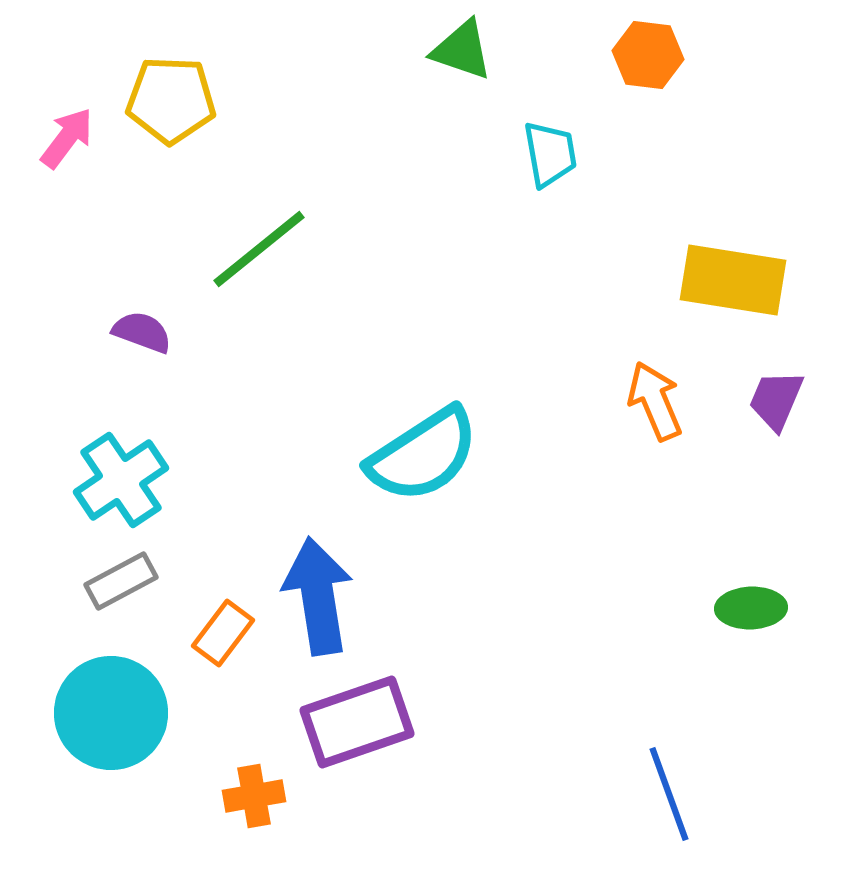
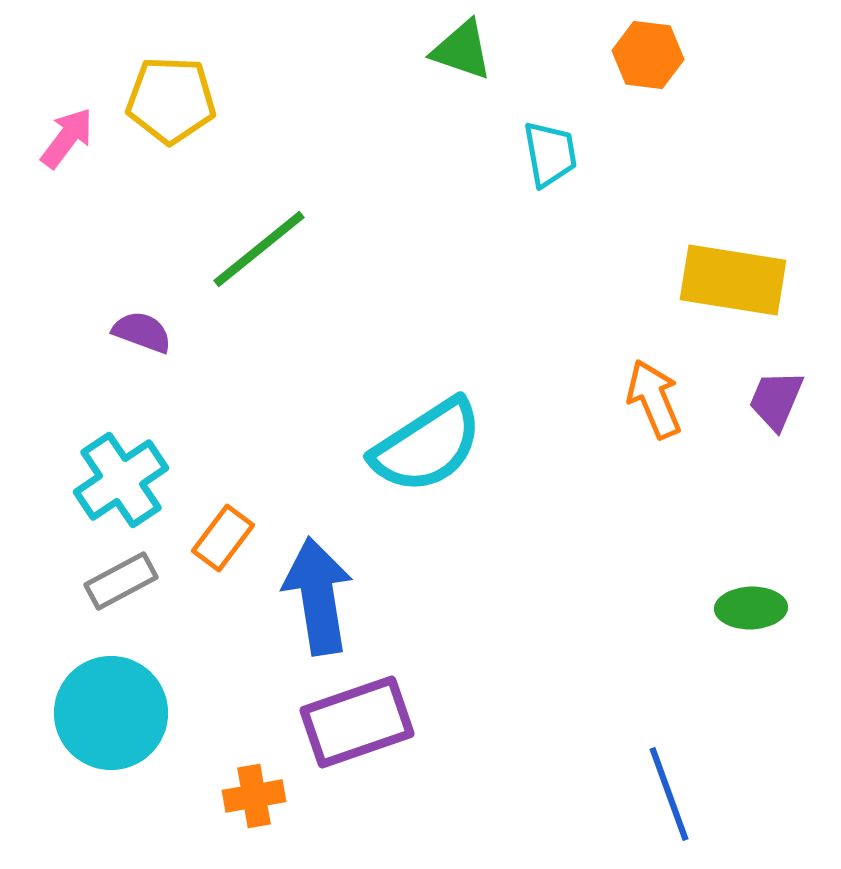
orange arrow: moved 1 px left, 2 px up
cyan semicircle: moved 4 px right, 9 px up
orange rectangle: moved 95 px up
